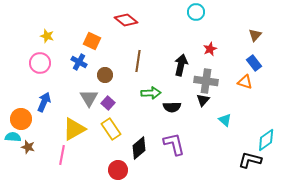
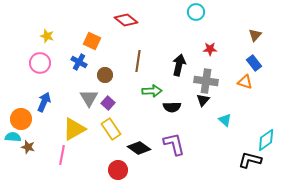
red star: rotated 24 degrees clockwise
black arrow: moved 2 px left
green arrow: moved 1 px right, 2 px up
black diamond: rotated 75 degrees clockwise
